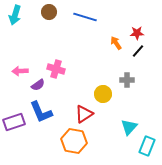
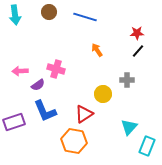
cyan arrow: rotated 24 degrees counterclockwise
orange arrow: moved 19 px left, 7 px down
blue L-shape: moved 4 px right, 1 px up
